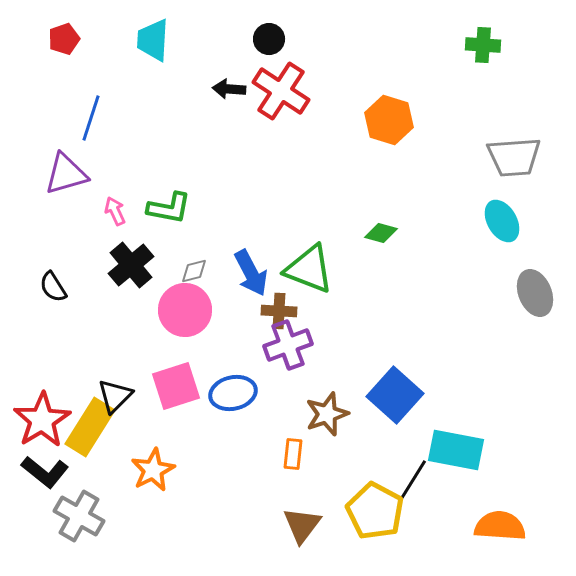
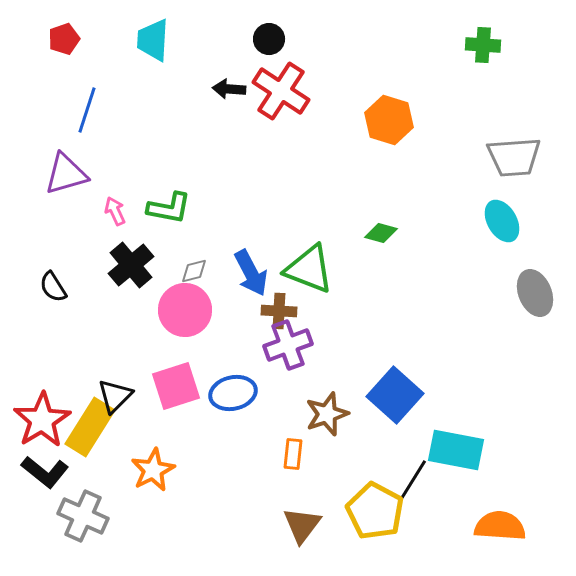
blue line: moved 4 px left, 8 px up
gray cross: moved 4 px right; rotated 6 degrees counterclockwise
